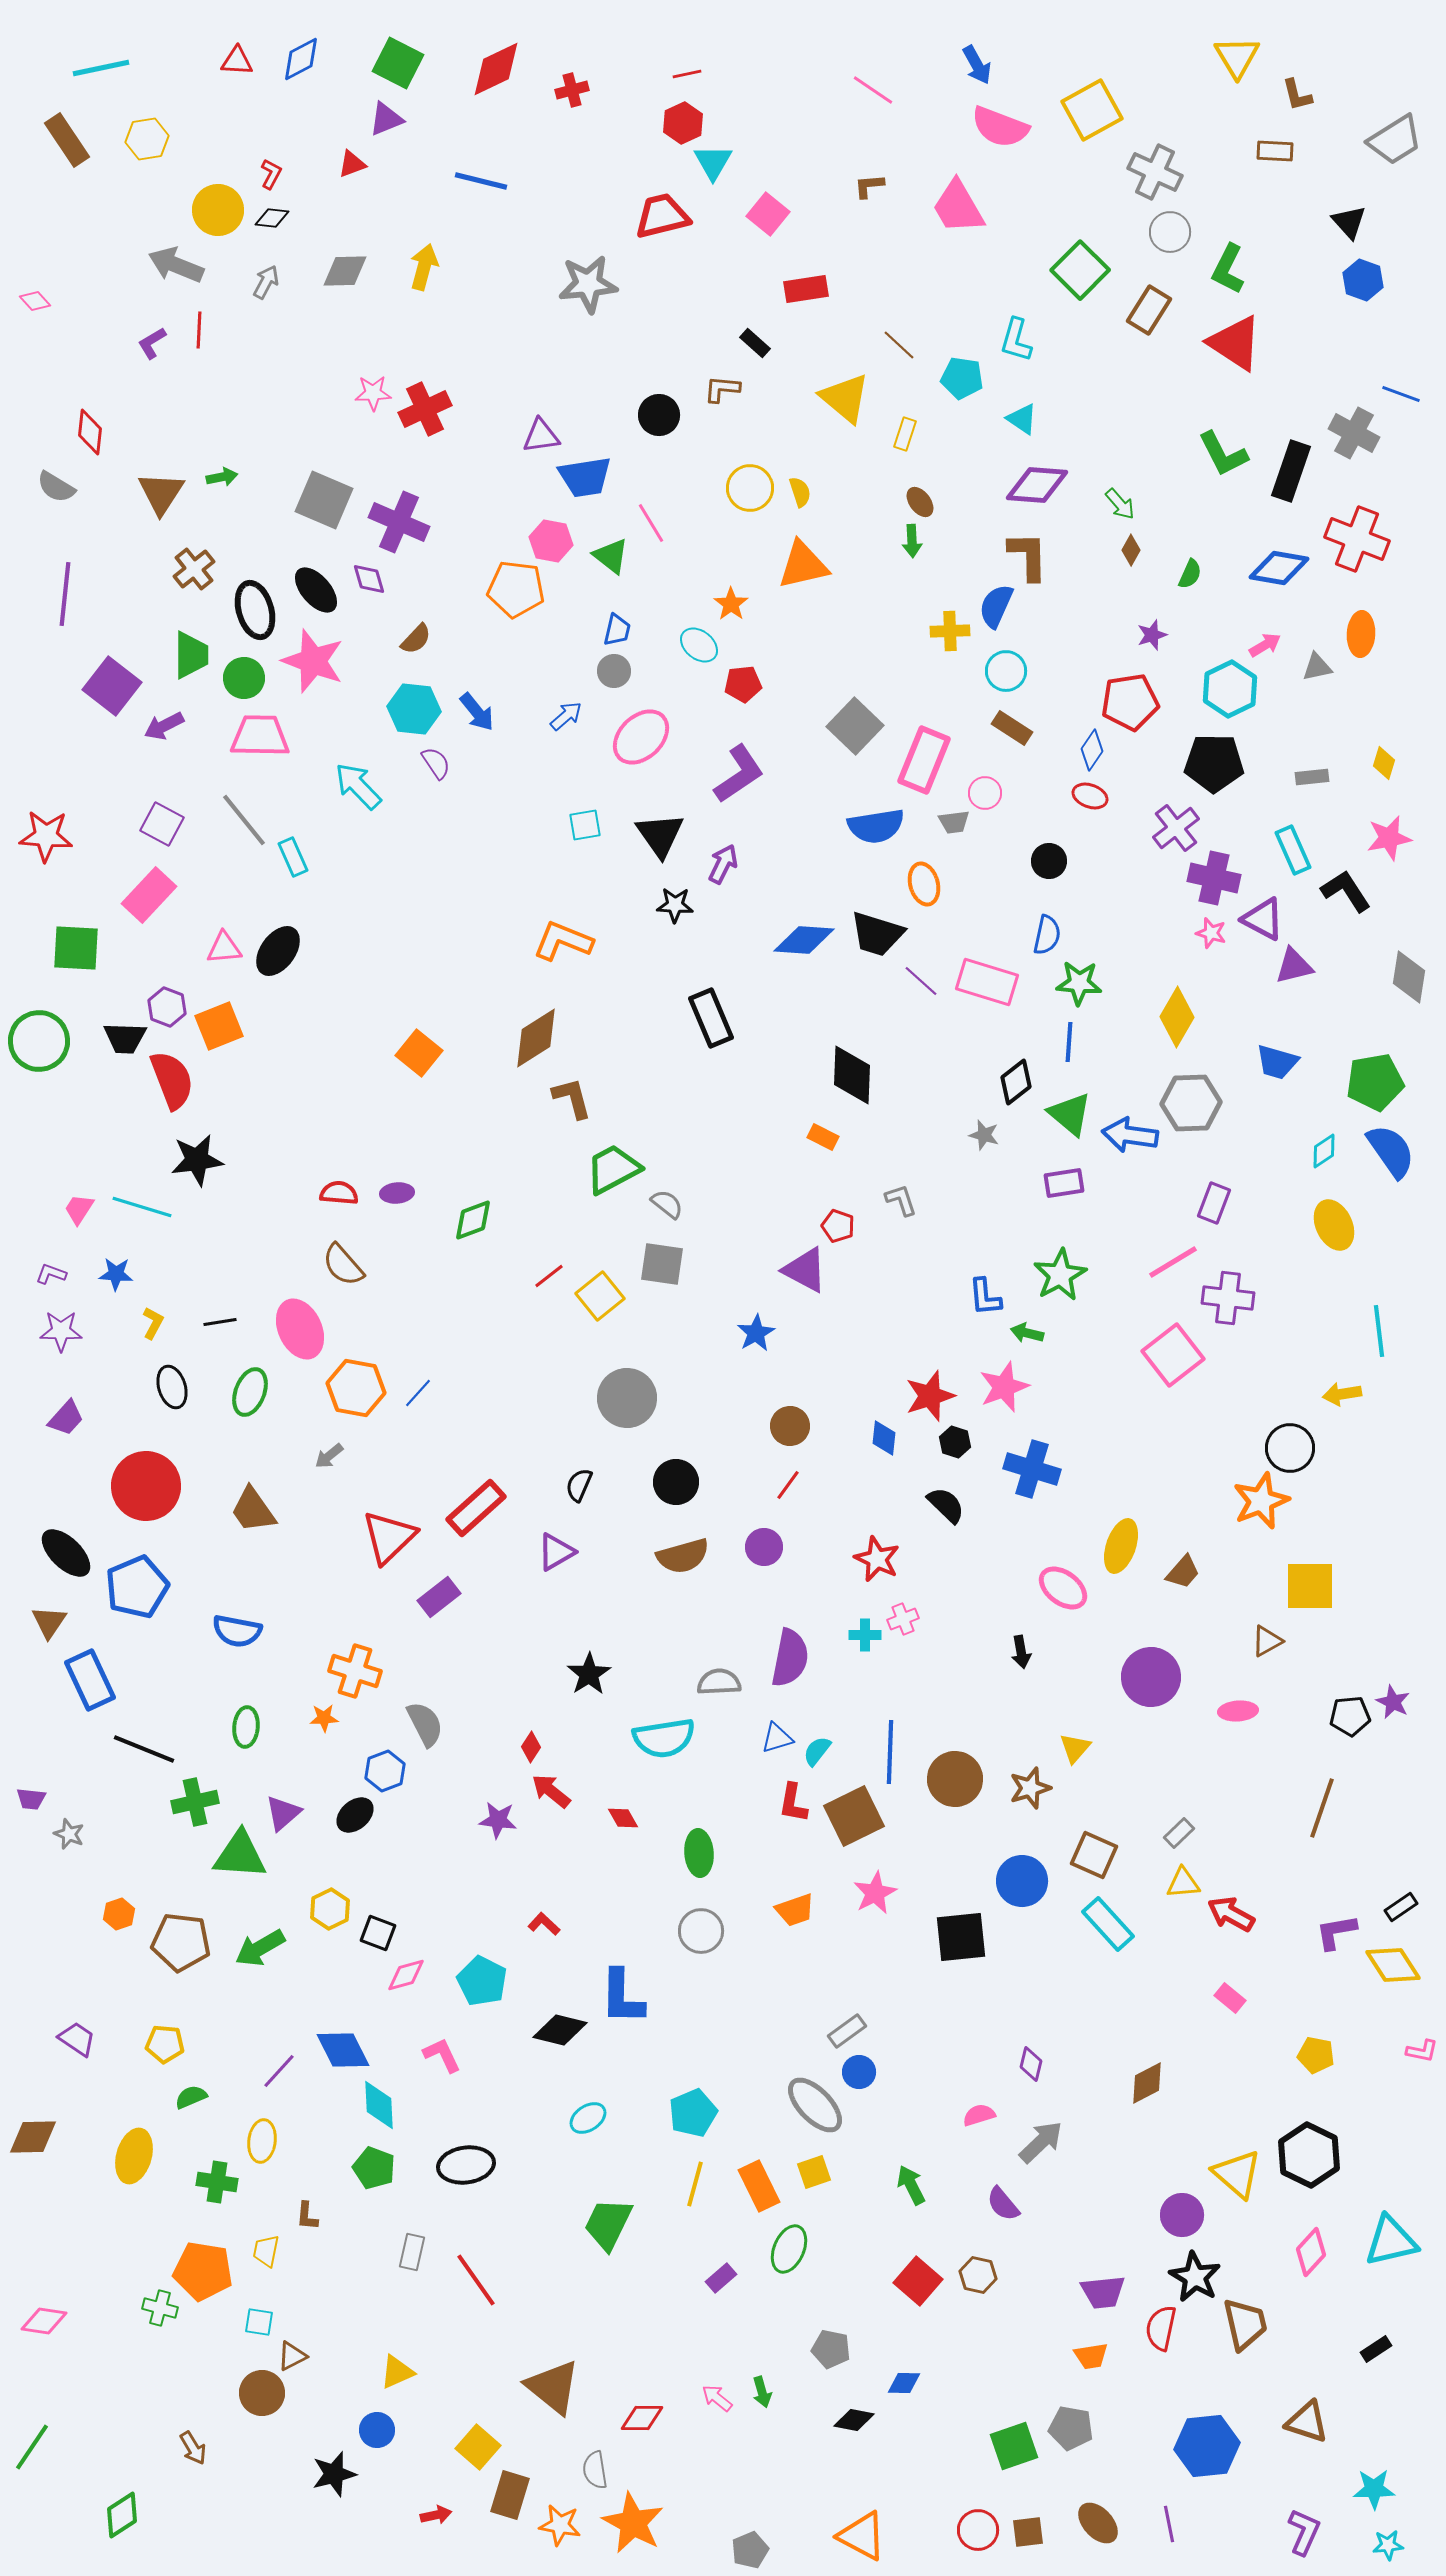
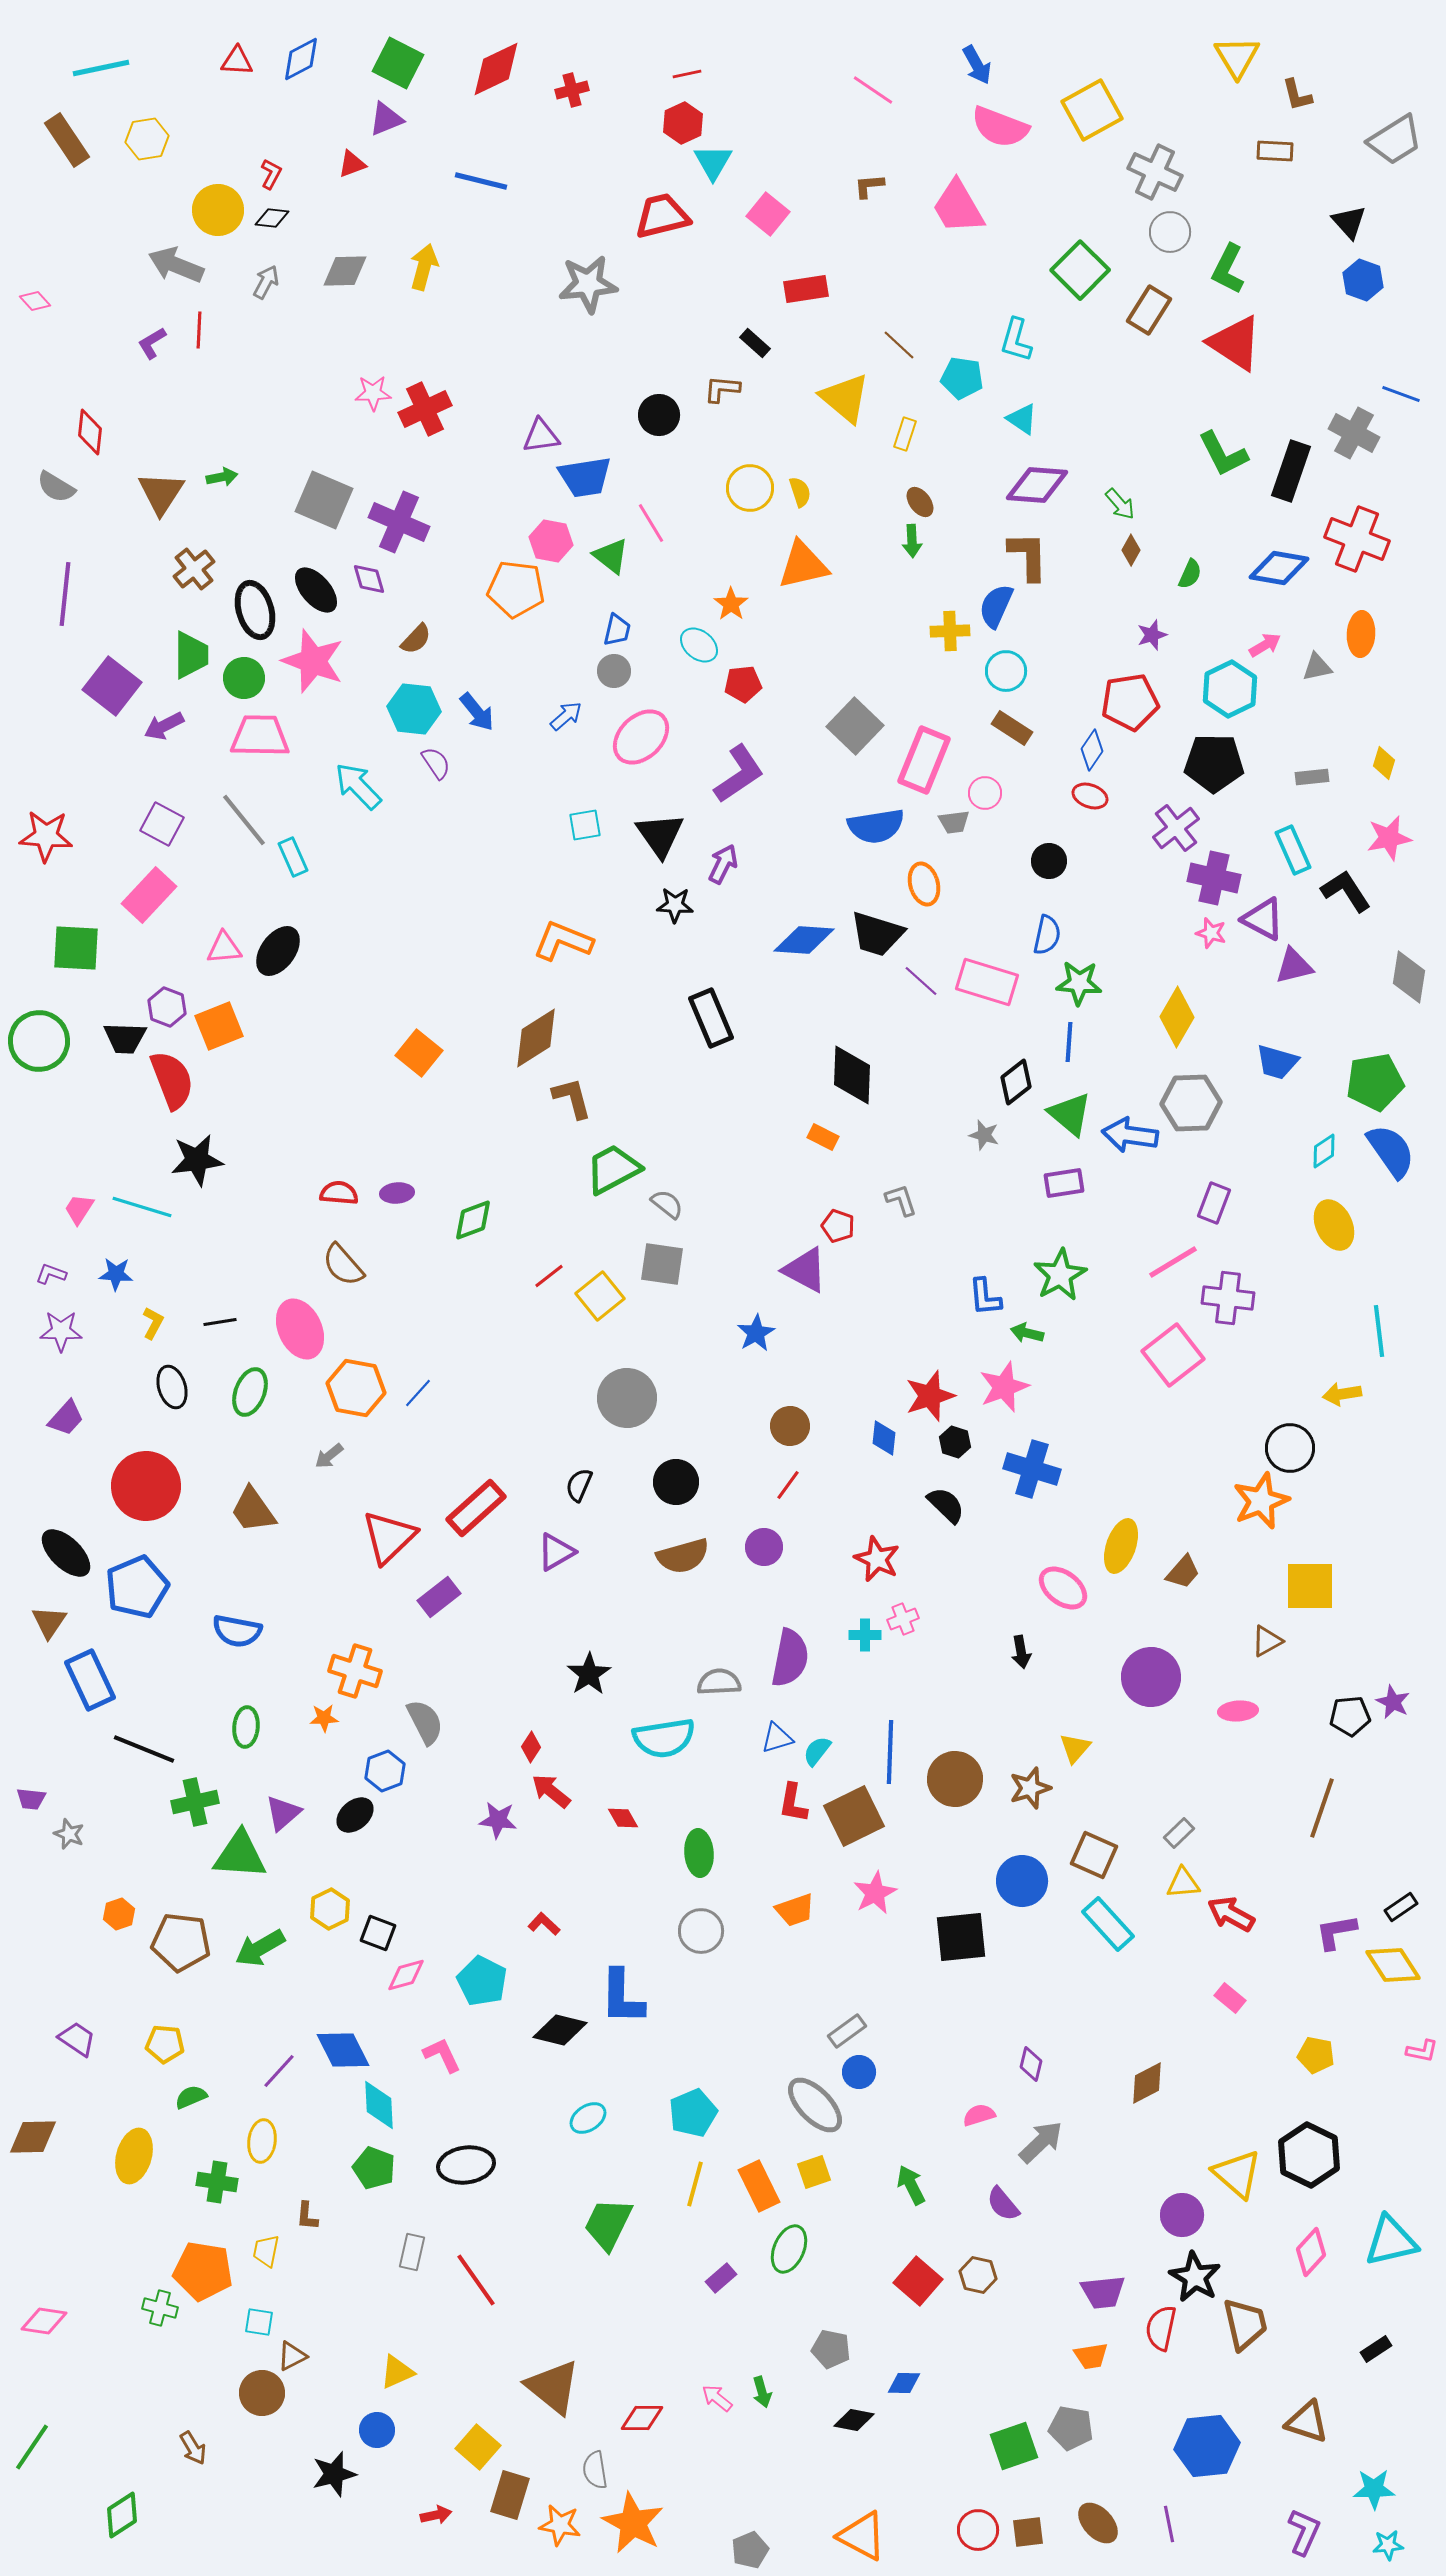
gray semicircle at (425, 1724): moved 2 px up
